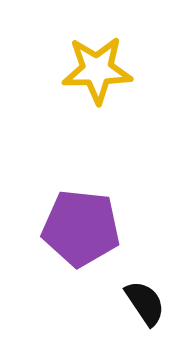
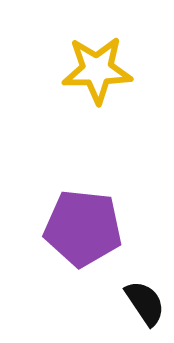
purple pentagon: moved 2 px right
